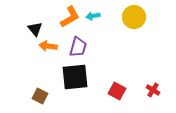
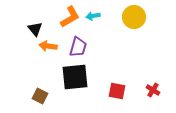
red square: rotated 18 degrees counterclockwise
